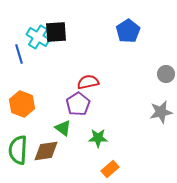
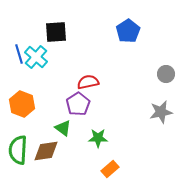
cyan cross: moved 2 px left, 20 px down; rotated 10 degrees clockwise
